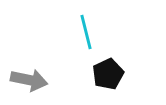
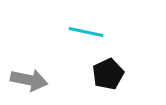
cyan line: rotated 64 degrees counterclockwise
